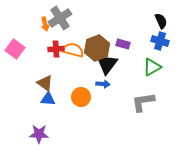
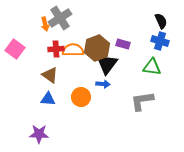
orange semicircle: rotated 15 degrees counterclockwise
green triangle: rotated 36 degrees clockwise
brown triangle: moved 5 px right, 8 px up
gray L-shape: moved 1 px left, 1 px up
